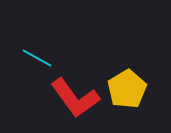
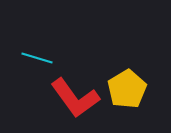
cyan line: rotated 12 degrees counterclockwise
